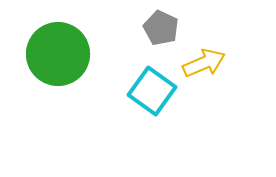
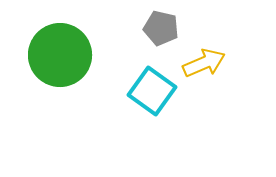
gray pentagon: rotated 12 degrees counterclockwise
green circle: moved 2 px right, 1 px down
